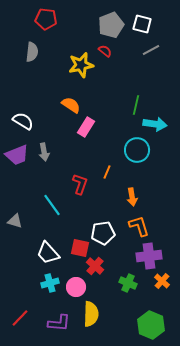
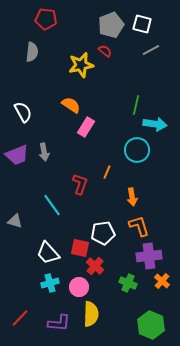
white semicircle: moved 9 px up; rotated 30 degrees clockwise
pink circle: moved 3 px right
